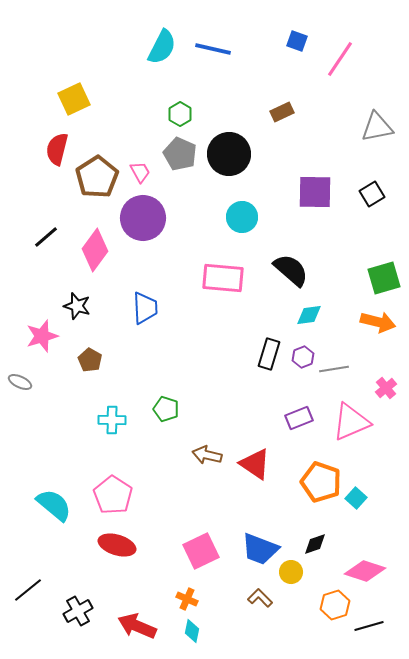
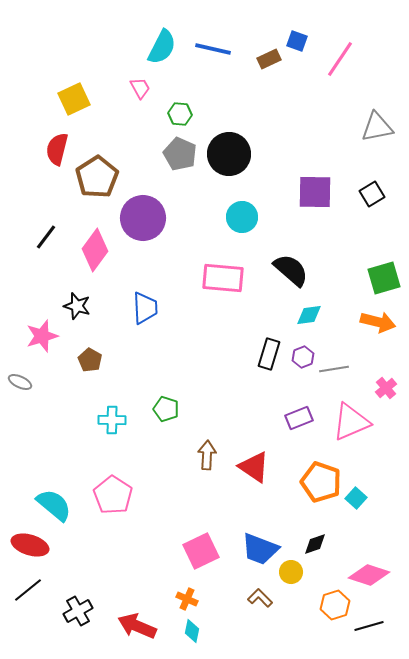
brown rectangle at (282, 112): moved 13 px left, 53 px up
green hexagon at (180, 114): rotated 25 degrees counterclockwise
pink trapezoid at (140, 172): moved 84 px up
black line at (46, 237): rotated 12 degrees counterclockwise
brown arrow at (207, 455): rotated 80 degrees clockwise
red triangle at (255, 464): moved 1 px left, 3 px down
red ellipse at (117, 545): moved 87 px left
pink diamond at (365, 571): moved 4 px right, 4 px down
